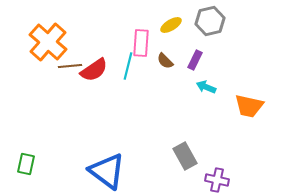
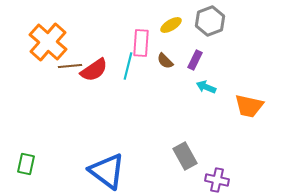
gray hexagon: rotated 8 degrees counterclockwise
